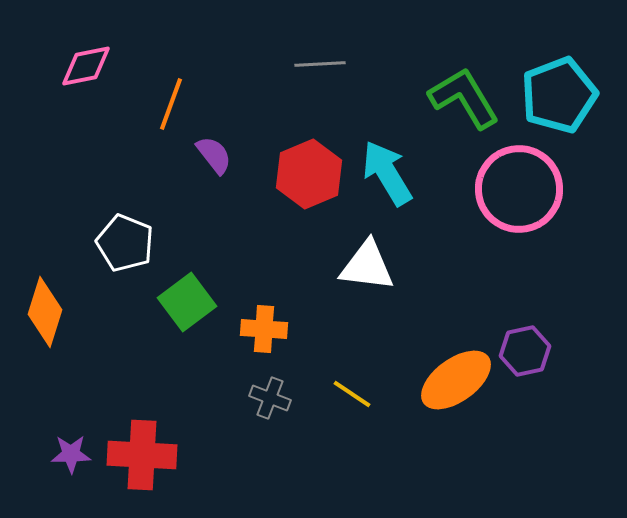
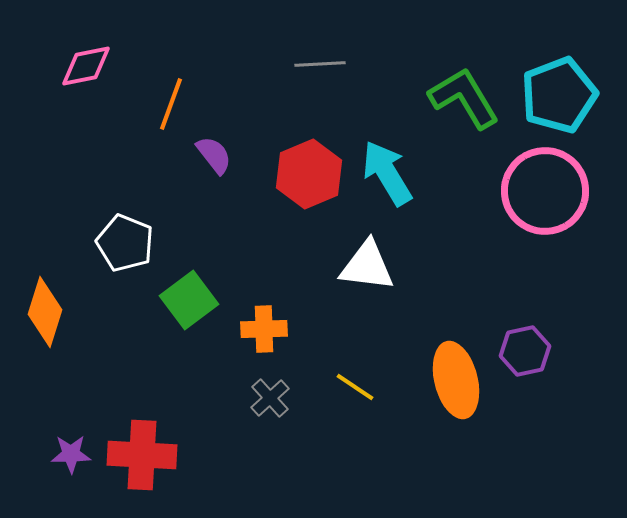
pink circle: moved 26 px right, 2 px down
green square: moved 2 px right, 2 px up
orange cross: rotated 6 degrees counterclockwise
orange ellipse: rotated 68 degrees counterclockwise
yellow line: moved 3 px right, 7 px up
gray cross: rotated 27 degrees clockwise
